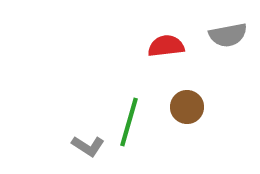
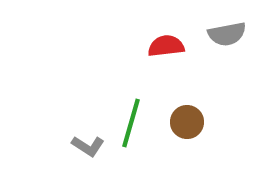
gray semicircle: moved 1 px left, 1 px up
brown circle: moved 15 px down
green line: moved 2 px right, 1 px down
